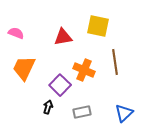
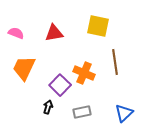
red triangle: moved 9 px left, 4 px up
orange cross: moved 3 px down
